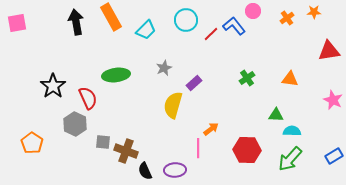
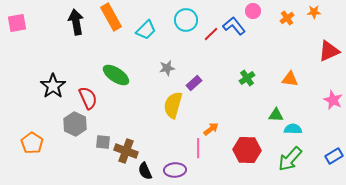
red triangle: rotated 15 degrees counterclockwise
gray star: moved 3 px right; rotated 14 degrees clockwise
green ellipse: rotated 40 degrees clockwise
cyan semicircle: moved 1 px right, 2 px up
